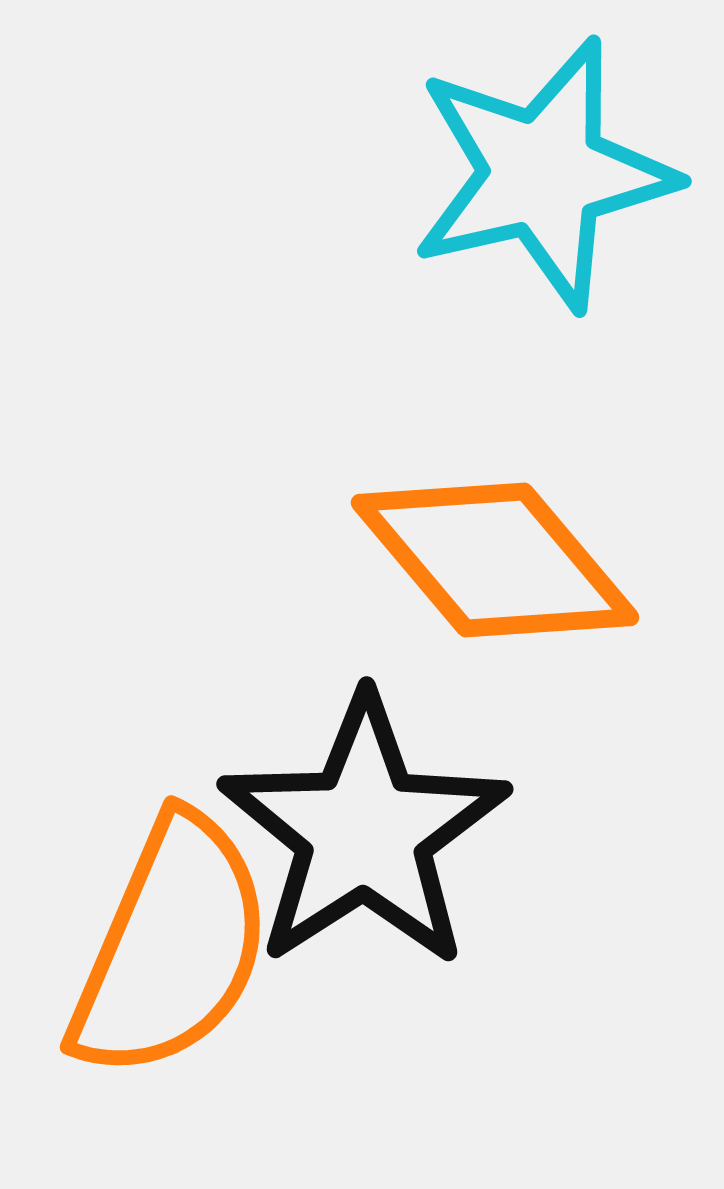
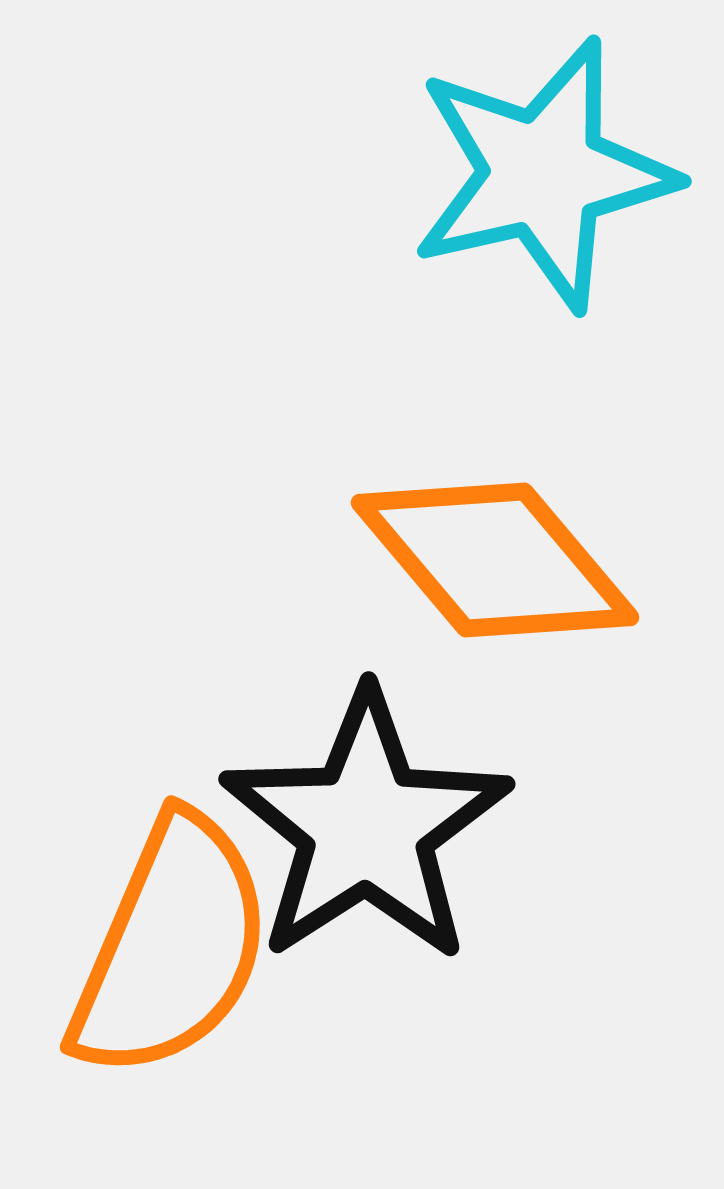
black star: moved 2 px right, 5 px up
